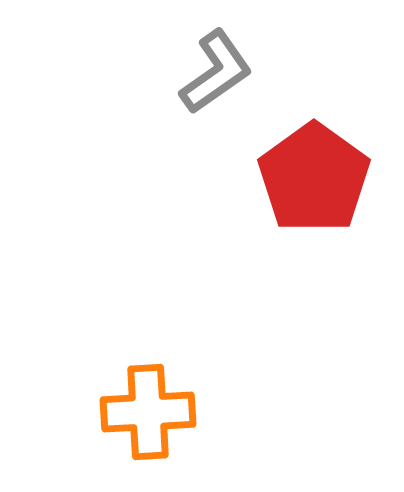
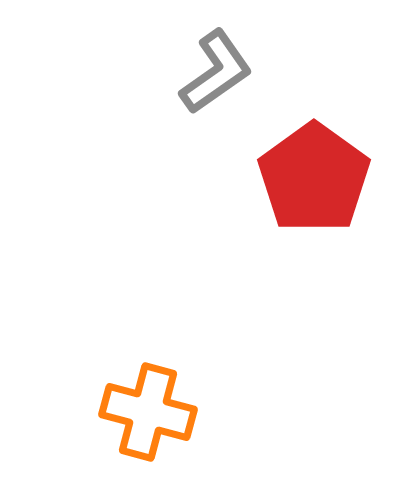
orange cross: rotated 18 degrees clockwise
